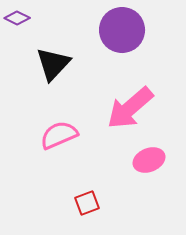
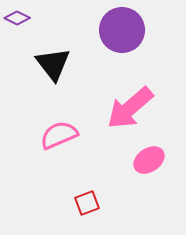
black triangle: rotated 21 degrees counterclockwise
pink ellipse: rotated 12 degrees counterclockwise
